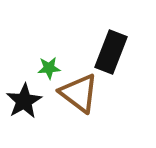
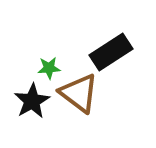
black rectangle: rotated 36 degrees clockwise
black star: moved 8 px right
